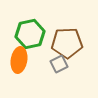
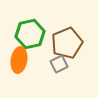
brown pentagon: rotated 20 degrees counterclockwise
